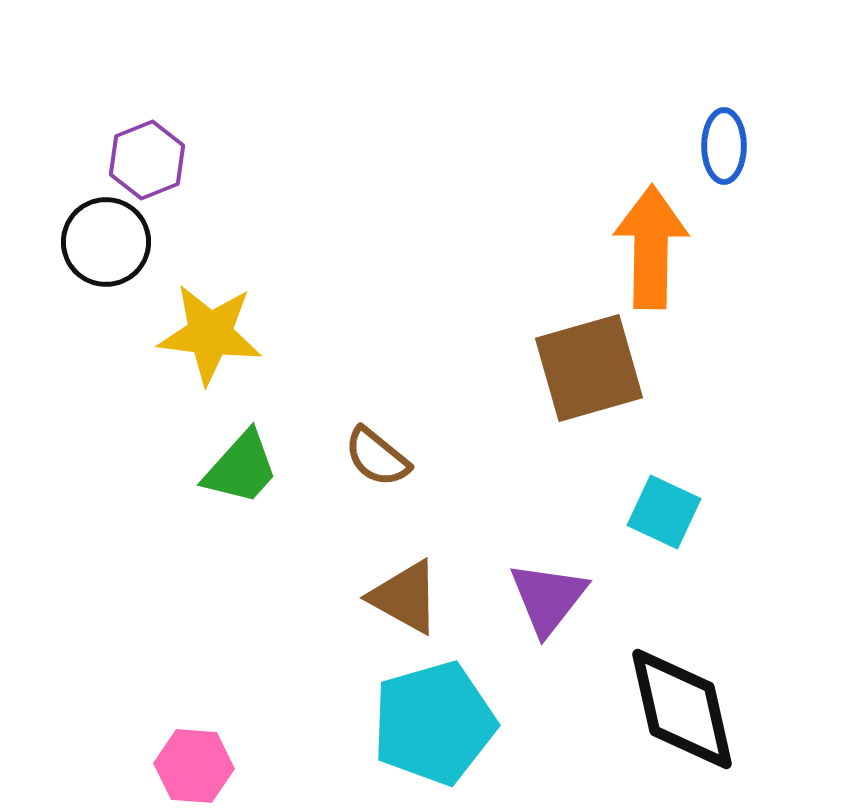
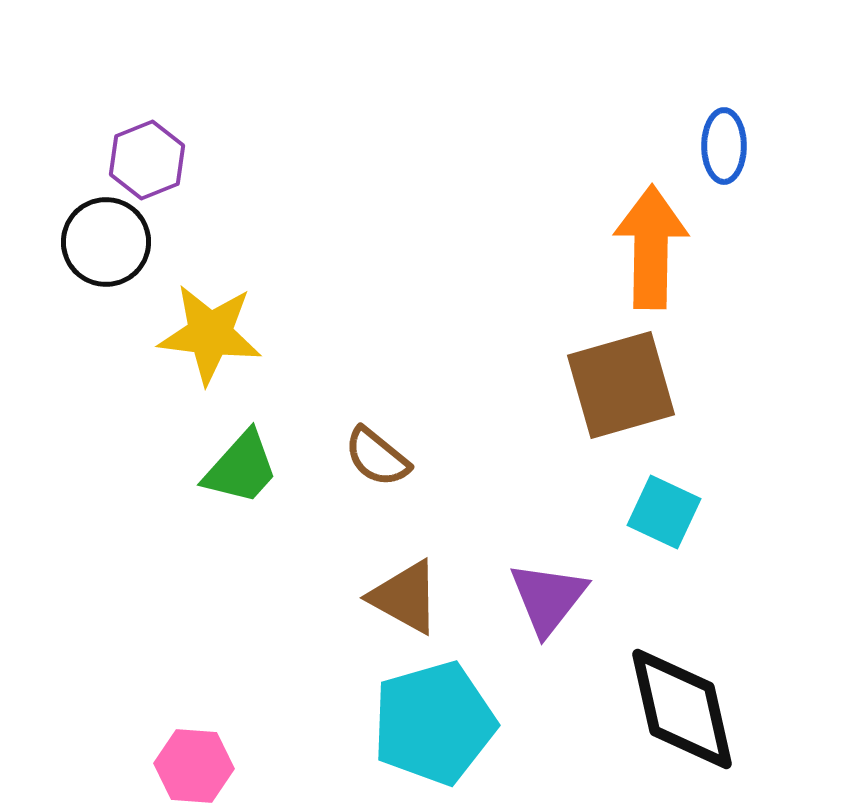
brown square: moved 32 px right, 17 px down
